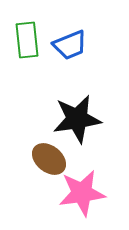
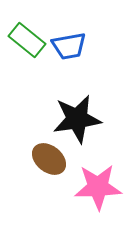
green rectangle: rotated 45 degrees counterclockwise
blue trapezoid: moved 1 px left, 1 px down; rotated 12 degrees clockwise
pink star: moved 16 px right, 6 px up; rotated 6 degrees clockwise
